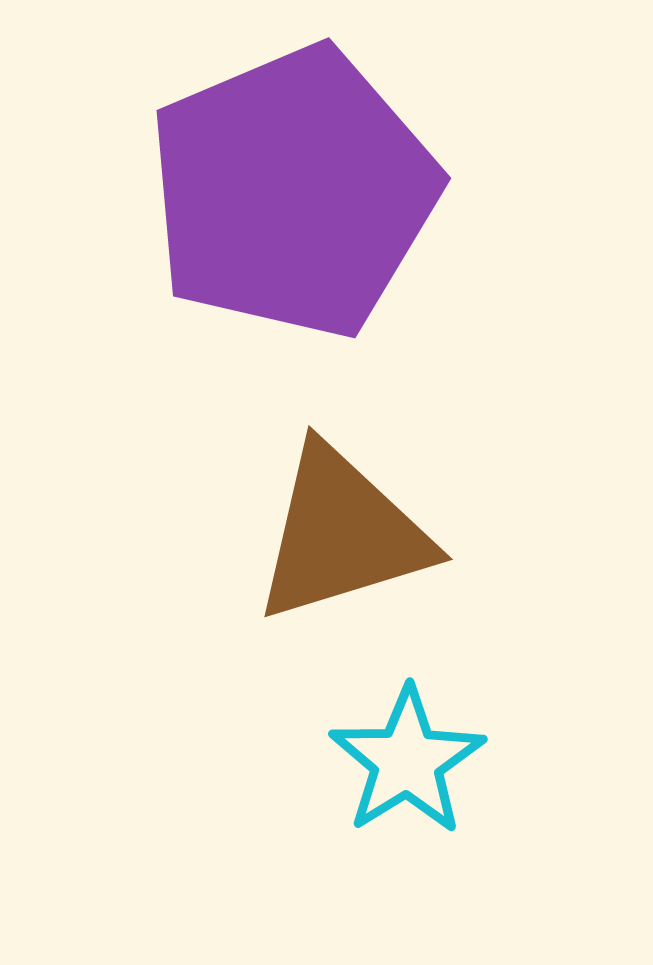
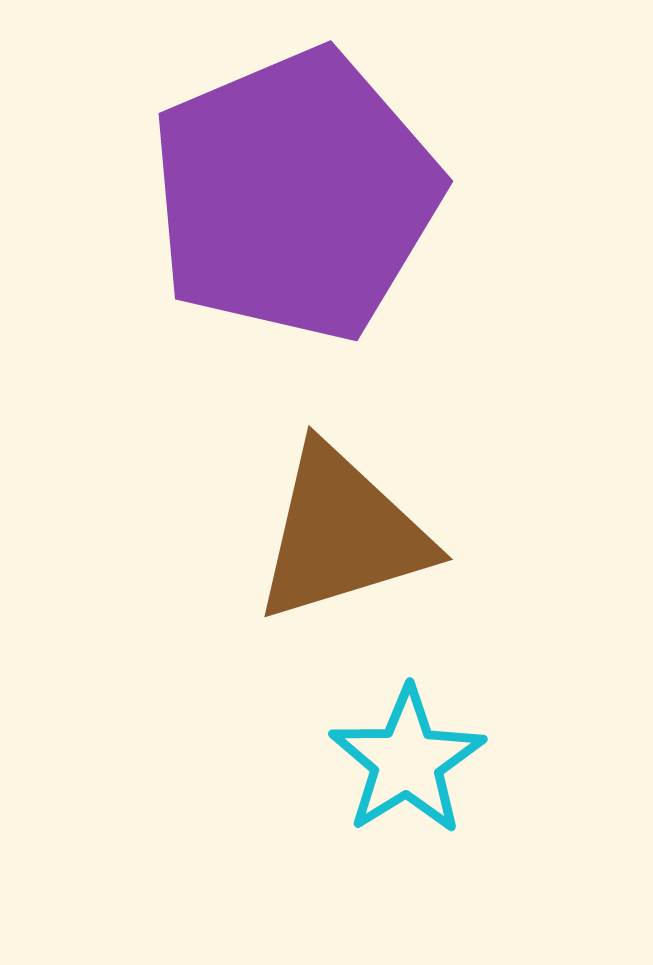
purple pentagon: moved 2 px right, 3 px down
